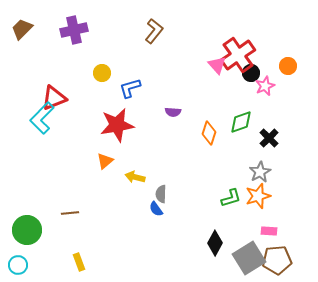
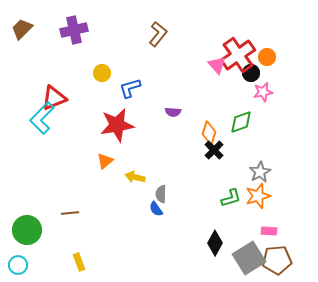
brown L-shape: moved 4 px right, 3 px down
orange circle: moved 21 px left, 9 px up
pink star: moved 2 px left, 6 px down; rotated 12 degrees clockwise
black cross: moved 55 px left, 12 px down
